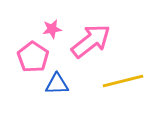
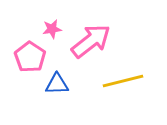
pink pentagon: moved 3 px left
